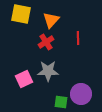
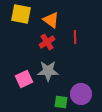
orange triangle: rotated 36 degrees counterclockwise
red line: moved 3 px left, 1 px up
red cross: moved 1 px right
